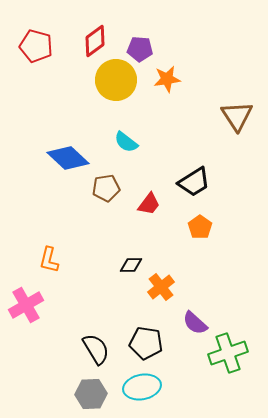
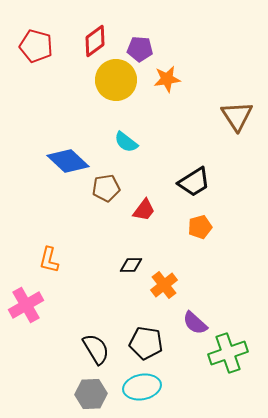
blue diamond: moved 3 px down
red trapezoid: moved 5 px left, 6 px down
orange pentagon: rotated 20 degrees clockwise
orange cross: moved 3 px right, 2 px up
